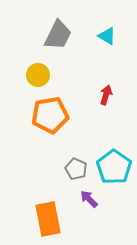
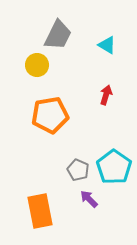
cyan triangle: moved 9 px down
yellow circle: moved 1 px left, 10 px up
gray pentagon: moved 2 px right, 1 px down
orange rectangle: moved 8 px left, 8 px up
